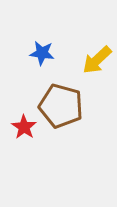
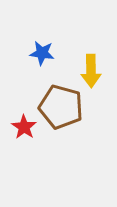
yellow arrow: moved 6 px left, 11 px down; rotated 48 degrees counterclockwise
brown pentagon: moved 1 px down
